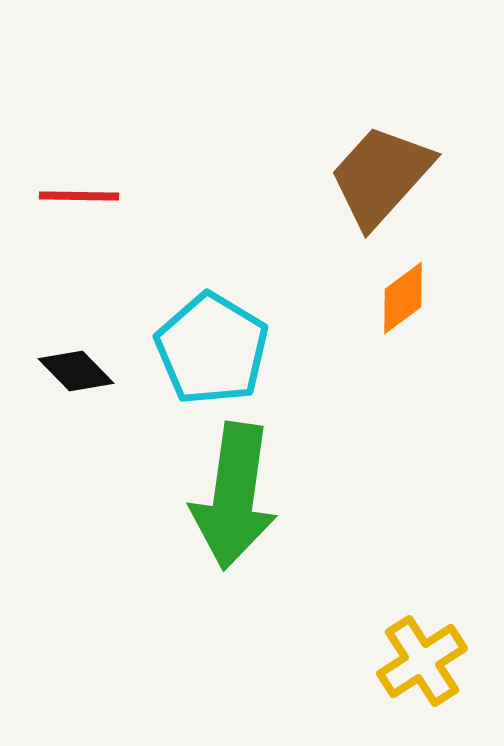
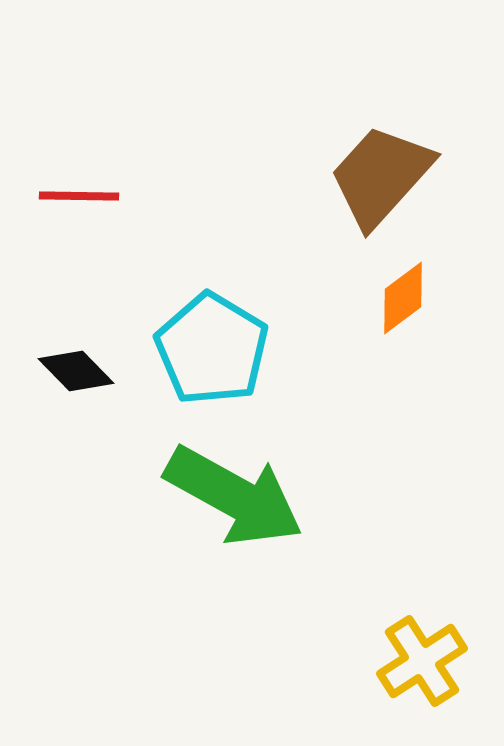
green arrow: rotated 69 degrees counterclockwise
